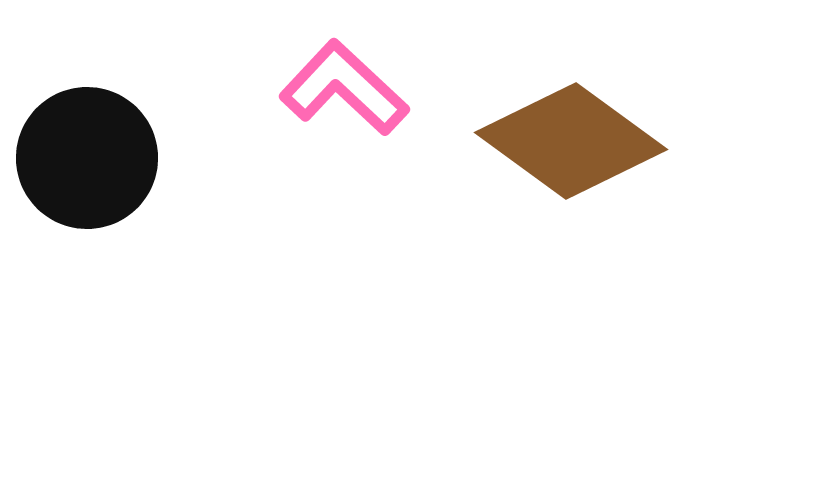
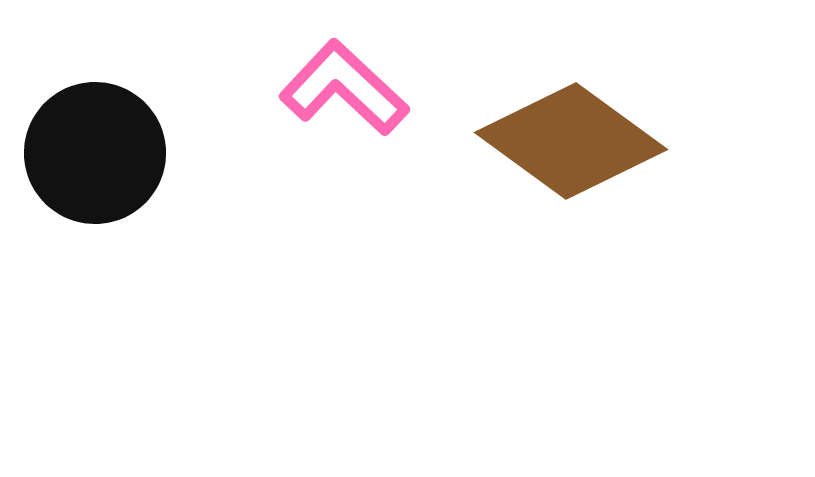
black circle: moved 8 px right, 5 px up
